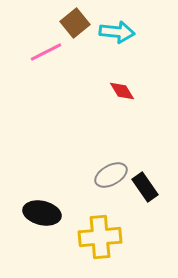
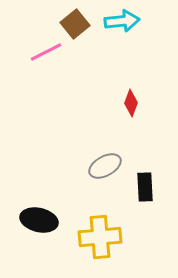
brown square: moved 1 px down
cyan arrow: moved 5 px right, 11 px up; rotated 12 degrees counterclockwise
red diamond: moved 9 px right, 12 px down; rotated 52 degrees clockwise
gray ellipse: moved 6 px left, 9 px up
black rectangle: rotated 32 degrees clockwise
black ellipse: moved 3 px left, 7 px down
